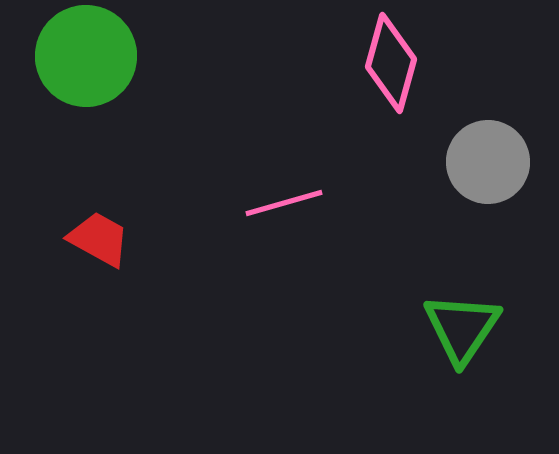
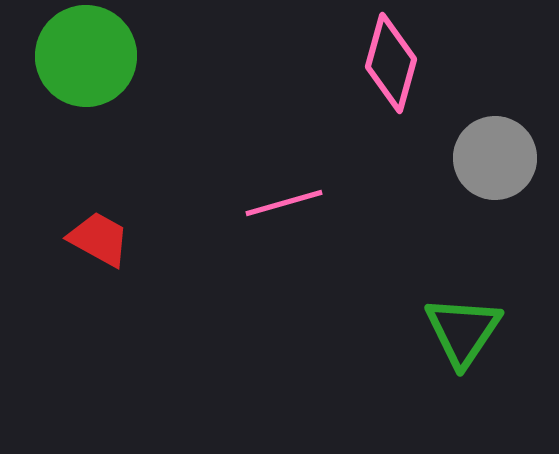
gray circle: moved 7 px right, 4 px up
green triangle: moved 1 px right, 3 px down
